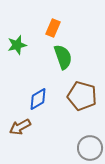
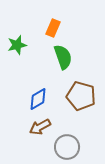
brown pentagon: moved 1 px left
brown arrow: moved 20 px right
gray circle: moved 23 px left, 1 px up
